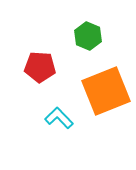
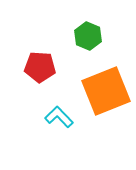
cyan L-shape: moved 1 px up
